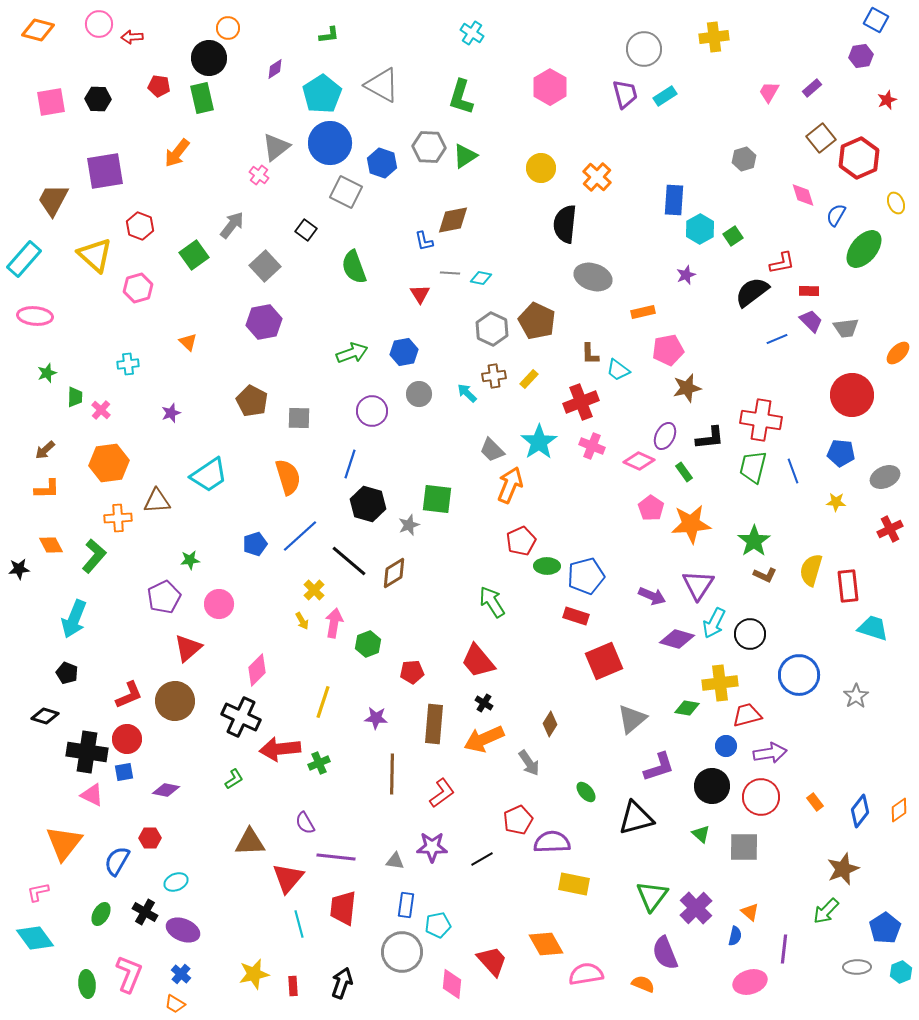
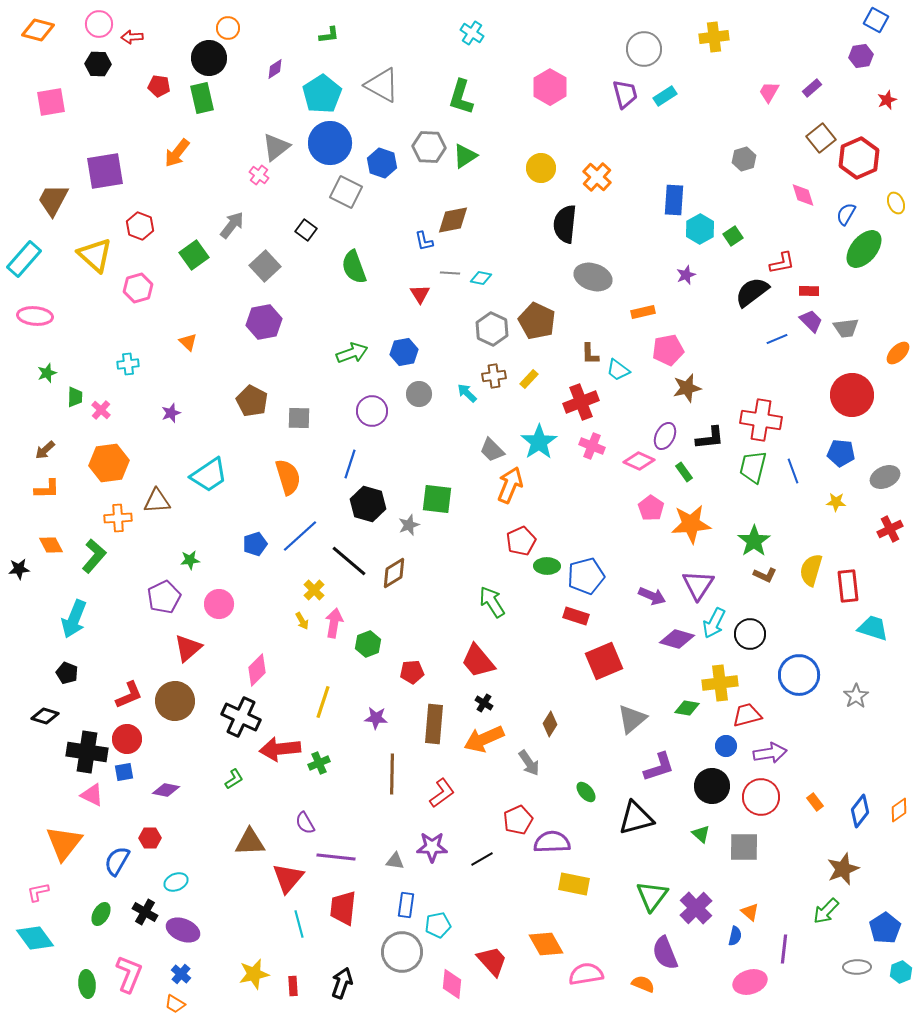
black hexagon at (98, 99): moved 35 px up
blue semicircle at (836, 215): moved 10 px right, 1 px up
